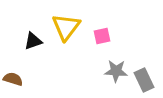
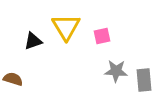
yellow triangle: rotated 8 degrees counterclockwise
gray rectangle: rotated 20 degrees clockwise
